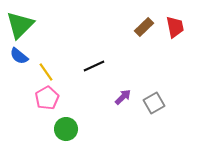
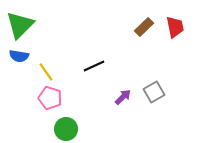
blue semicircle: rotated 30 degrees counterclockwise
pink pentagon: moved 3 px right; rotated 25 degrees counterclockwise
gray square: moved 11 px up
